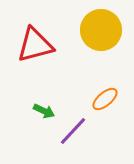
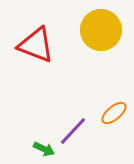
red triangle: moved 1 px right; rotated 36 degrees clockwise
orange ellipse: moved 9 px right, 14 px down
green arrow: moved 38 px down
